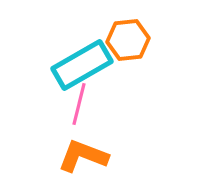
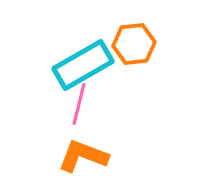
orange hexagon: moved 6 px right, 4 px down
cyan rectangle: moved 1 px right
